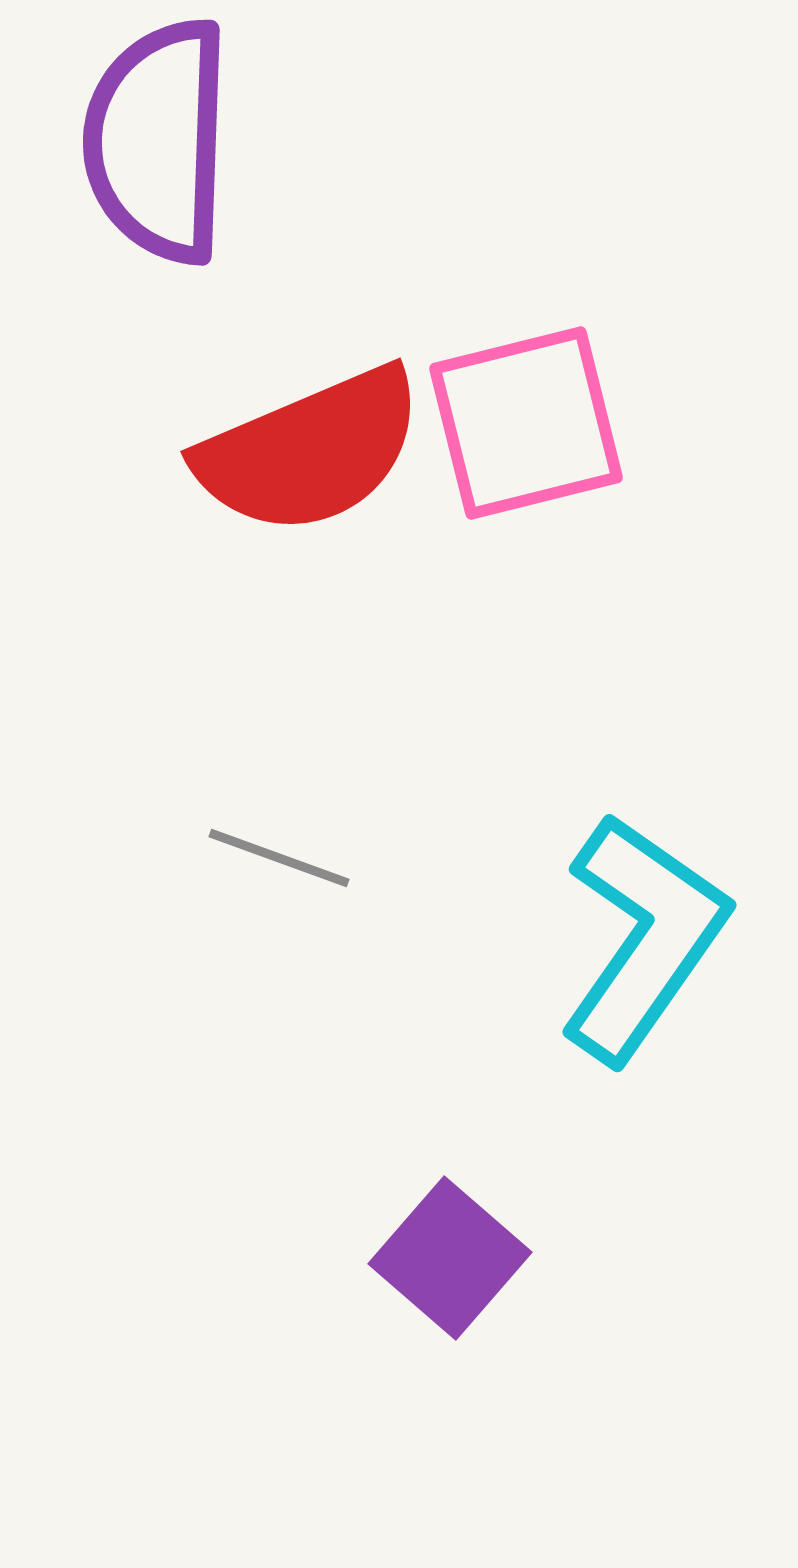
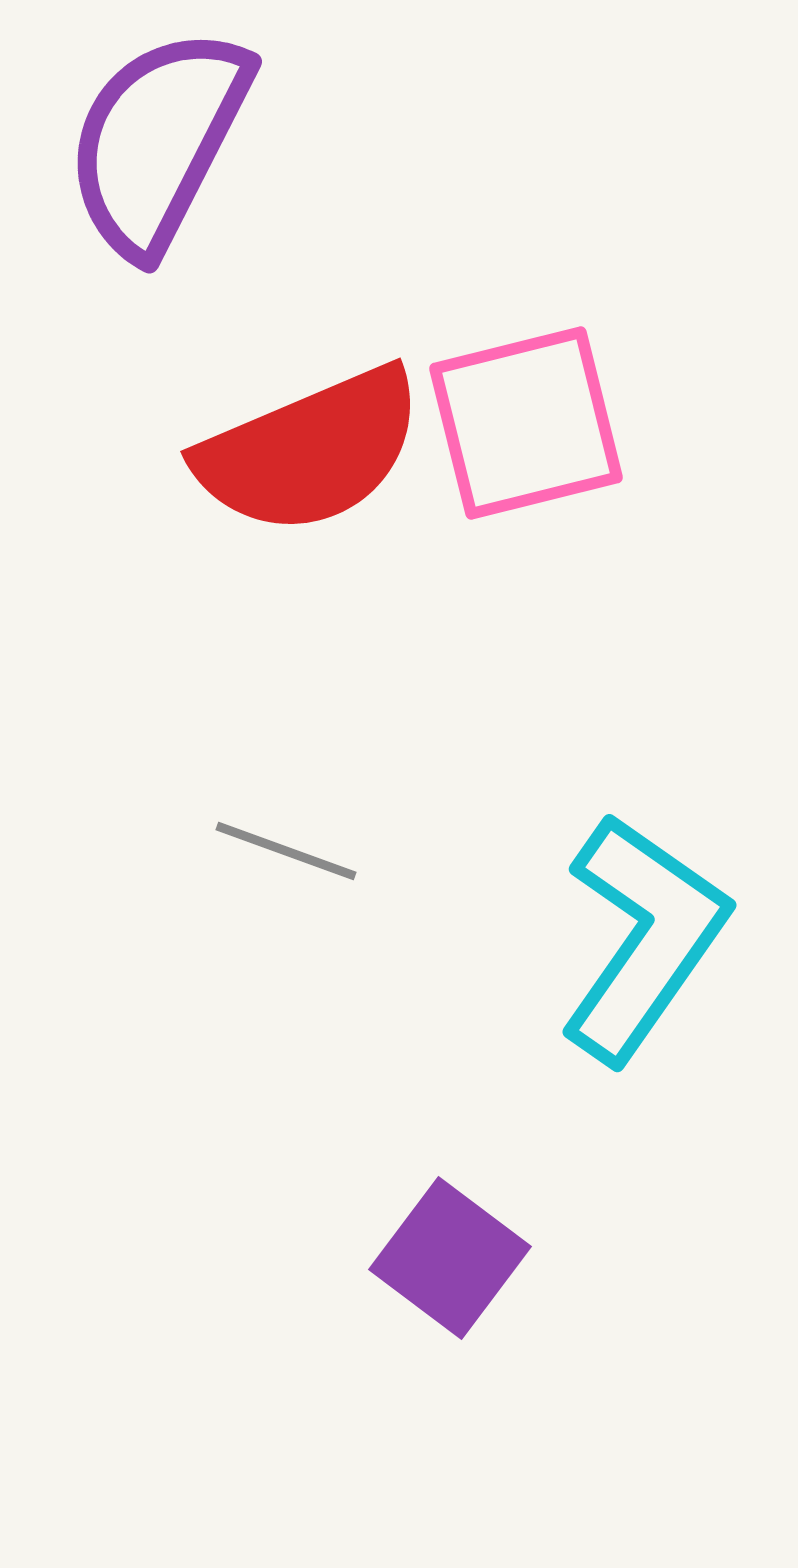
purple semicircle: rotated 25 degrees clockwise
gray line: moved 7 px right, 7 px up
purple square: rotated 4 degrees counterclockwise
